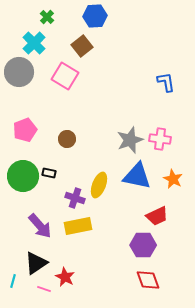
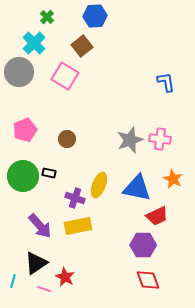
blue triangle: moved 12 px down
